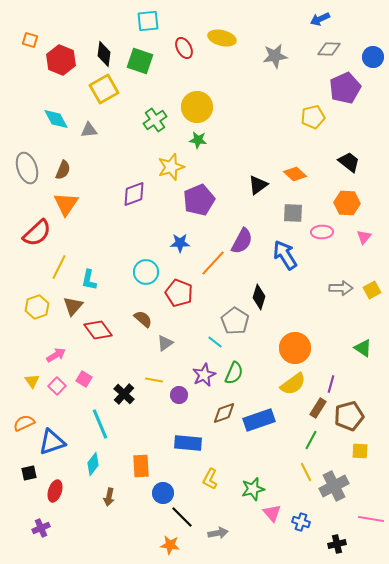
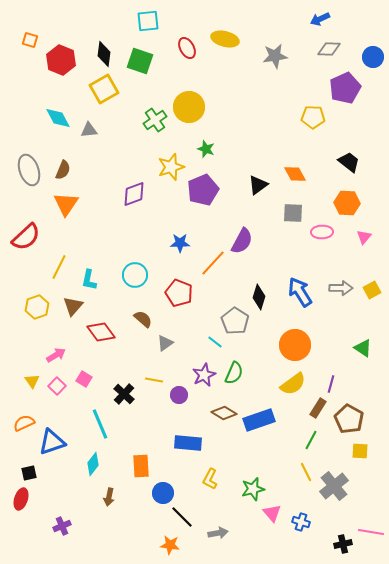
yellow ellipse at (222, 38): moved 3 px right, 1 px down
red ellipse at (184, 48): moved 3 px right
yellow circle at (197, 107): moved 8 px left
yellow pentagon at (313, 117): rotated 15 degrees clockwise
cyan diamond at (56, 119): moved 2 px right, 1 px up
green star at (198, 140): moved 8 px right, 9 px down; rotated 12 degrees clockwise
gray ellipse at (27, 168): moved 2 px right, 2 px down
orange diamond at (295, 174): rotated 20 degrees clockwise
purple pentagon at (199, 200): moved 4 px right, 10 px up
red semicircle at (37, 233): moved 11 px left, 4 px down
blue arrow at (285, 255): moved 15 px right, 37 px down
cyan circle at (146, 272): moved 11 px left, 3 px down
red diamond at (98, 330): moved 3 px right, 2 px down
orange circle at (295, 348): moved 3 px up
brown diamond at (224, 413): rotated 50 degrees clockwise
brown pentagon at (349, 416): moved 3 px down; rotated 28 degrees counterclockwise
gray cross at (334, 486): rotated 12 degrees counterclockwise
red ellipse at (55, 491): moved 34 px left, 8 px down
pink line at (371, 519): moved 13 px down
purple cross at (41, 528): moved 21 px right, 2 px up
black cross at (337, 544): moved 6 px right
